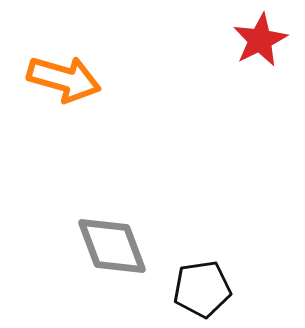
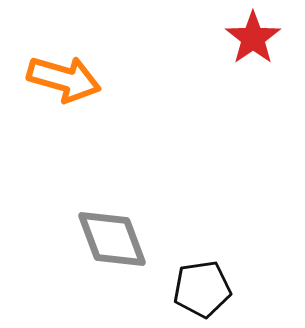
red star: moved 7 px left, 2 px up; rotated 8 degrees counterclockwise
gray diamond: moved 7 px up
